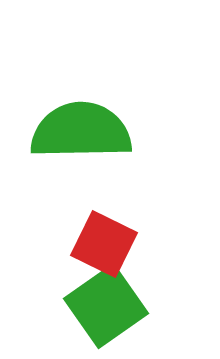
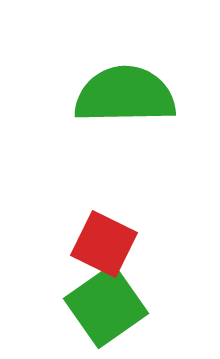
green semicircle: moved 44 px right, 36 px up
